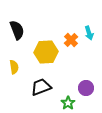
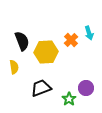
black semicircle: moved 5 px right, 11 px down
black trapezoid: moved 1 px down
green star: moved 1 px right, 4 px up
